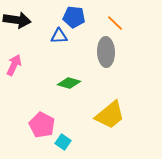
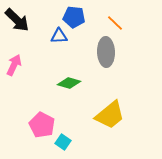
black arrow: rotated 36 degrees clockwise
